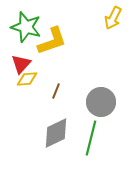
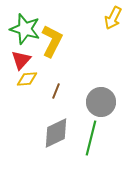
green star: moved 1 px left, 2 px down
yellow L-shape: rotated 44 degrees counterclockwise
red triangle: moved 4 px up
